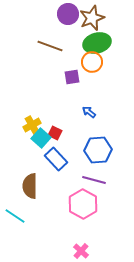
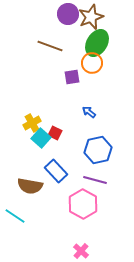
brown star: moved 1 px left, 1 px up
green ellipse: rotated 44 degrees counterclockwise
orange circle: moved 1 px down
yellow cross: moved 2 px up
blue hexagon: rotated 8 degrees counterclockwise
blue rectangle: moved 12 px down
purple line: moved 1 px right
brown semicircle: rotated 80 degrees counterclockwise
